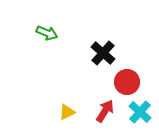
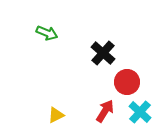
yellow triangle: moved 11 px left, 3 px down
